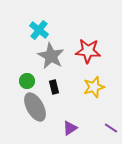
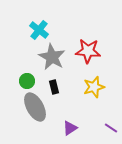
gray star: moved 1 px right, 1 px down
